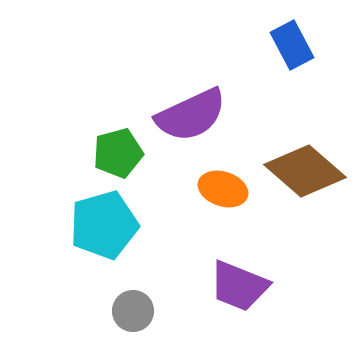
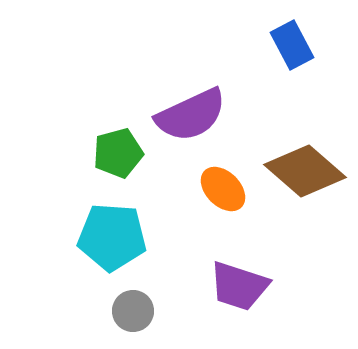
orange ellipse: rotated 27 degrees clockwise
cyan pentagon: moved 8 px right, 12 px down; rotated 20 degrees clockwise
purple trapezoid: rotated 4 degrees counterclockwise
